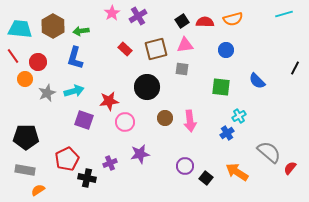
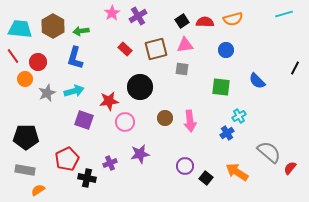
black circle at (147, 87): moved 7 px left
